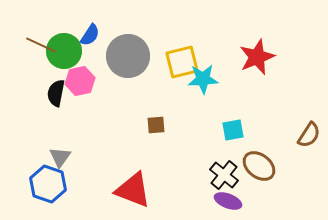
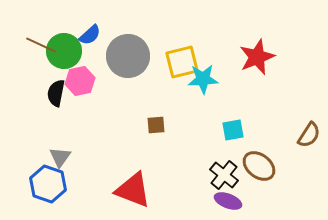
blue semicircle: rotated 15 degrees clockwise
